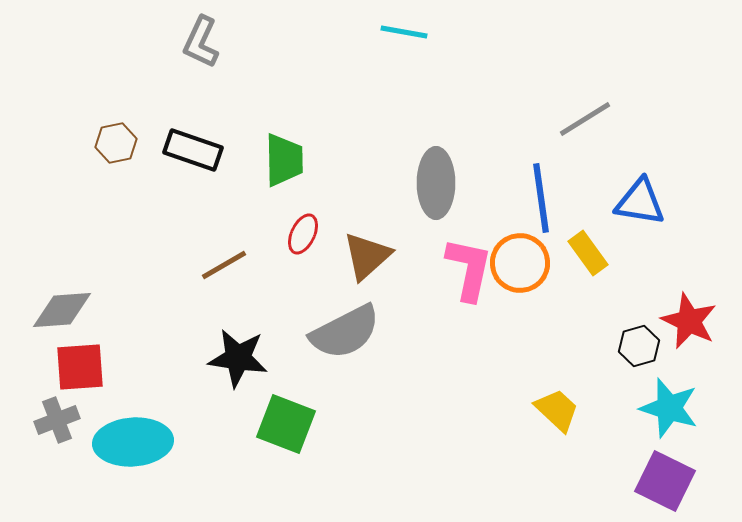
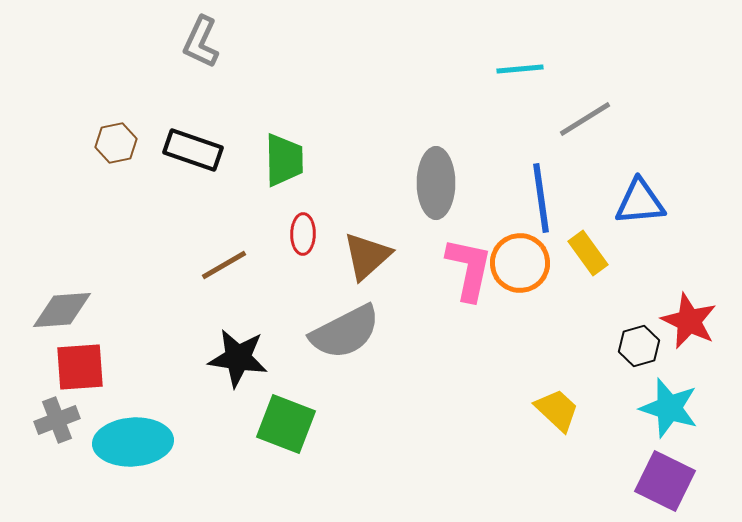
cyan line: moved 116 px right, 37 px down; rotated 15 degrees counterclockwise
blue triangle: rotated 14 degrees counterclockwise
red ellipse: rotated 24 degrees counterclockwise
